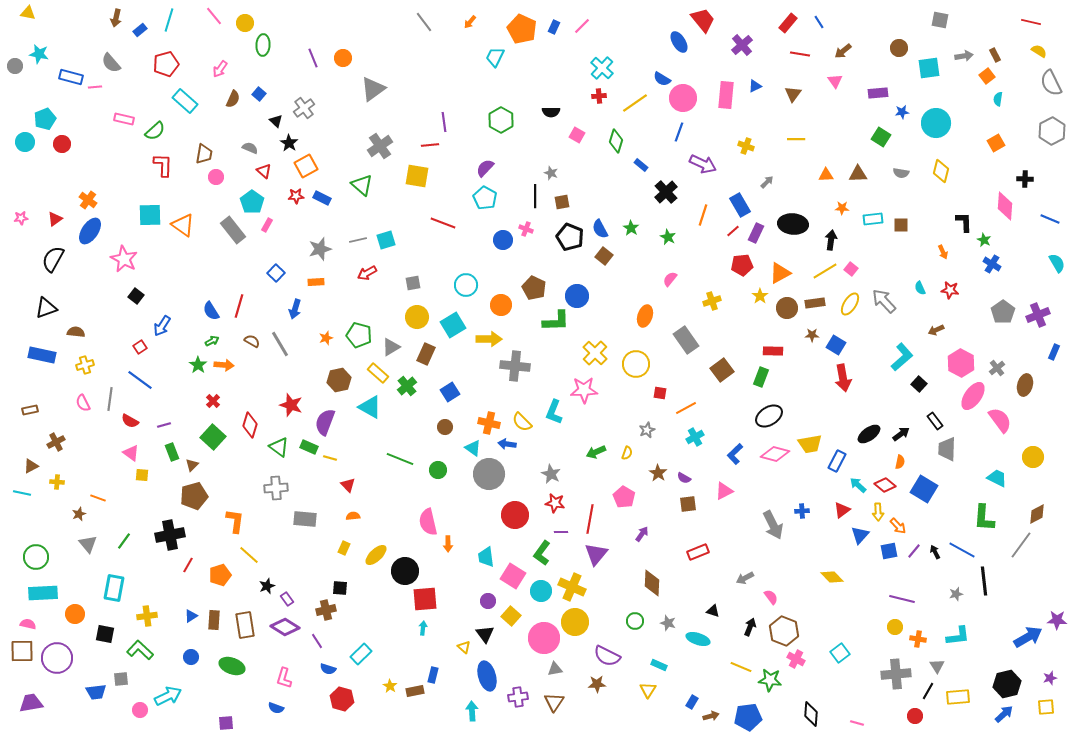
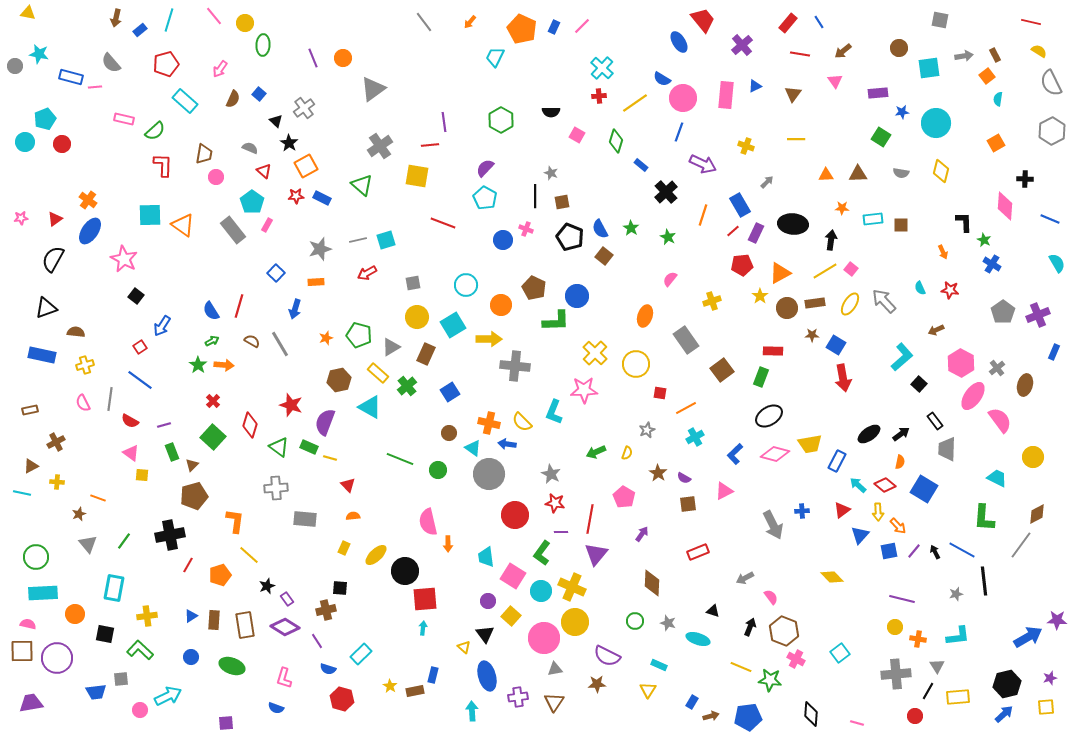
brown circle at (445, 427): moved 4 px right, 6 px down
